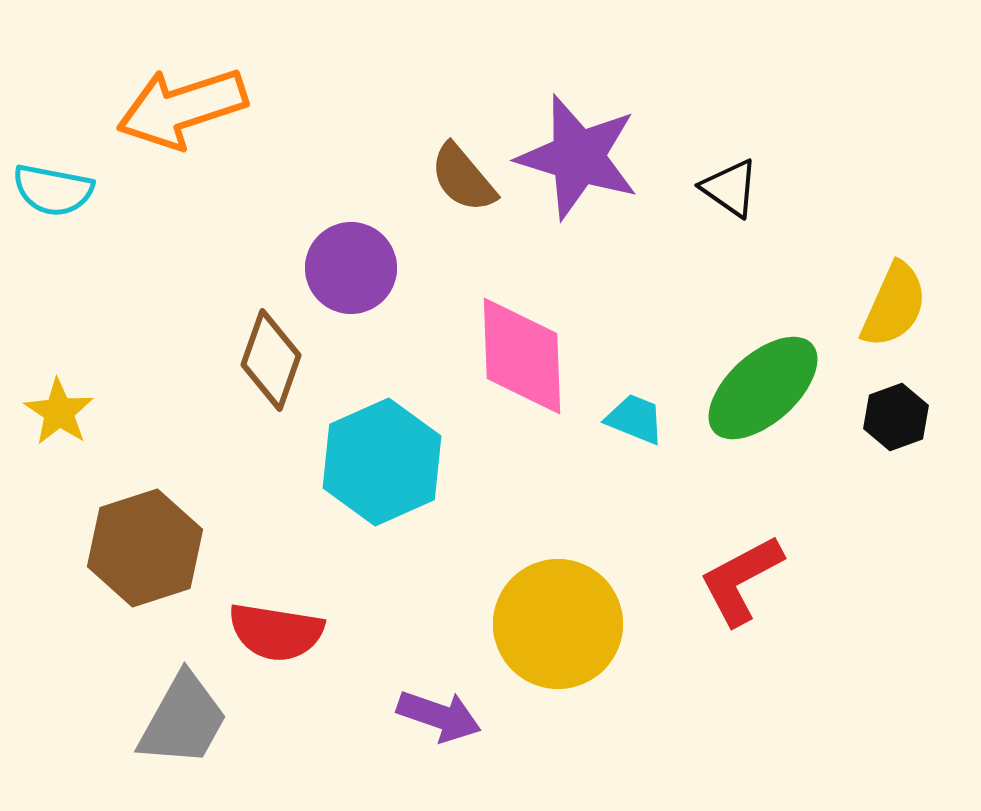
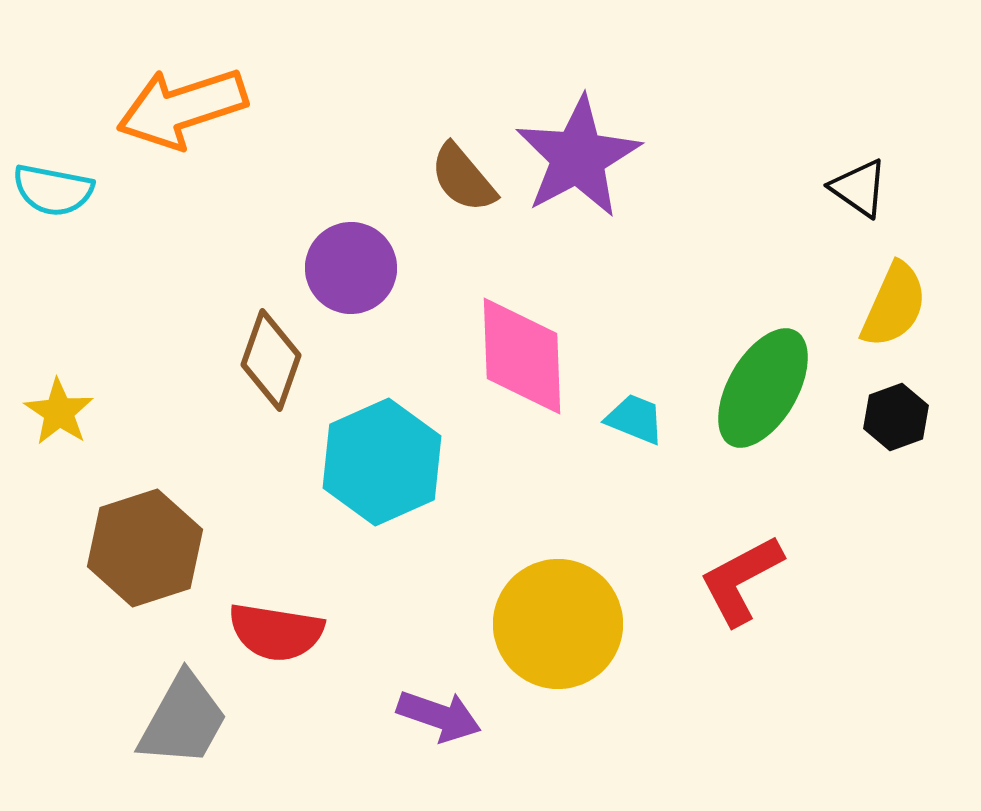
purple star: rotated 27 degrees clockwise
black triangle: moved 129 px right
green ellipse: rotated 18 degrees counterclockwise
